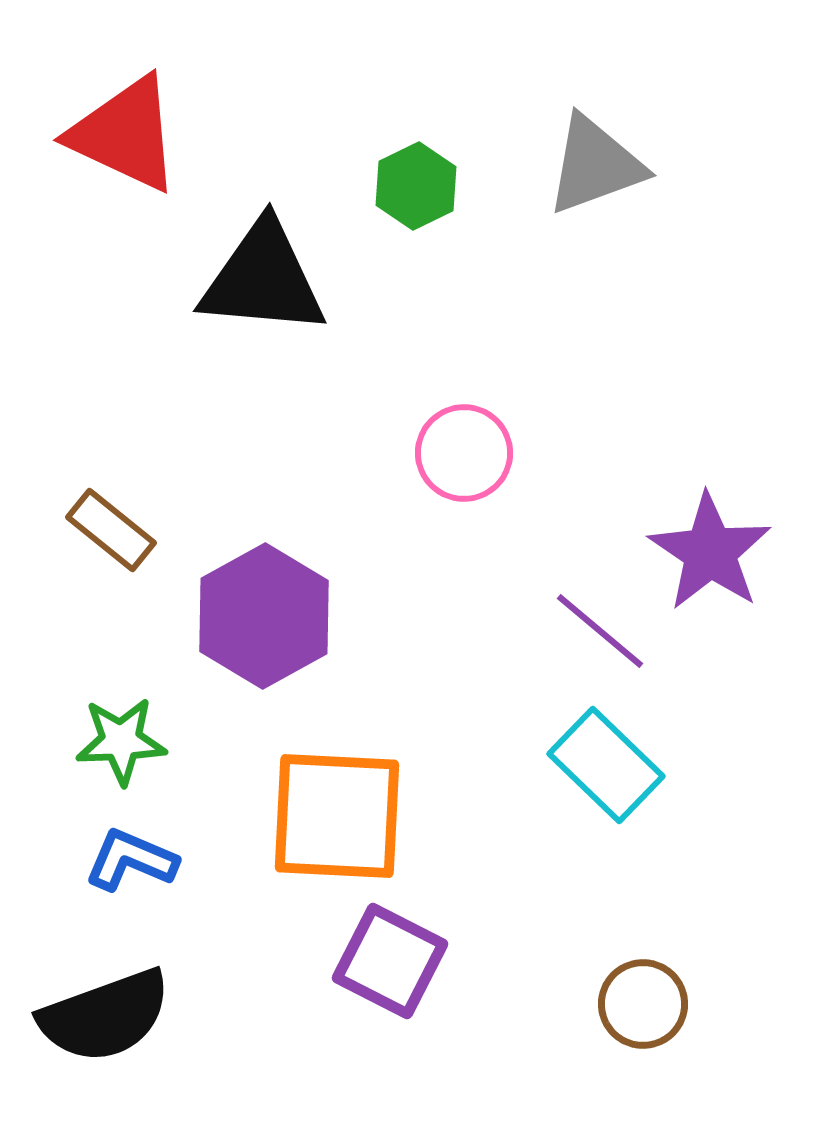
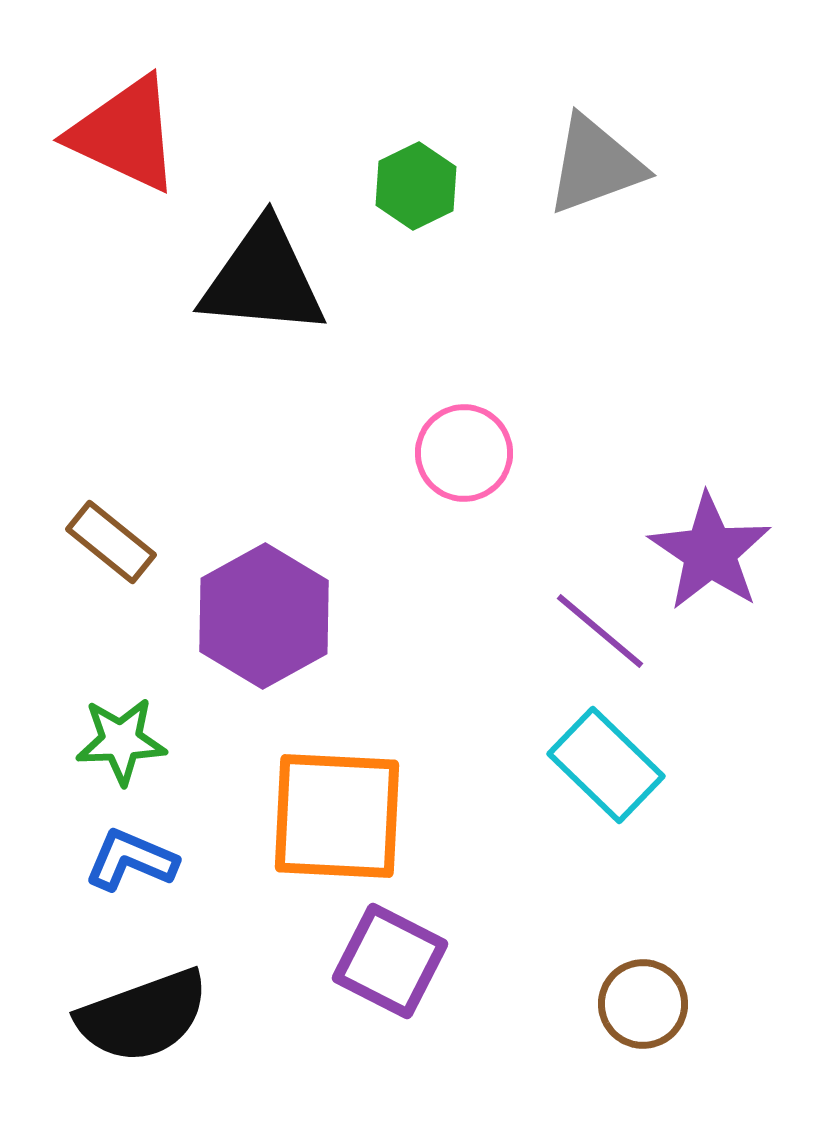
brown rectangle: moved 12 px down
black semicircle: moved 38 px right
